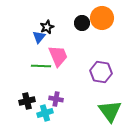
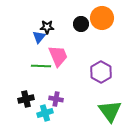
black circle: moved 1 px left, 1 px down
black star: rotated 24 degrees clockwise
purple hexagon: rotated 20 degrees clockwise
black cross: moved 1 px left, 2 px up
